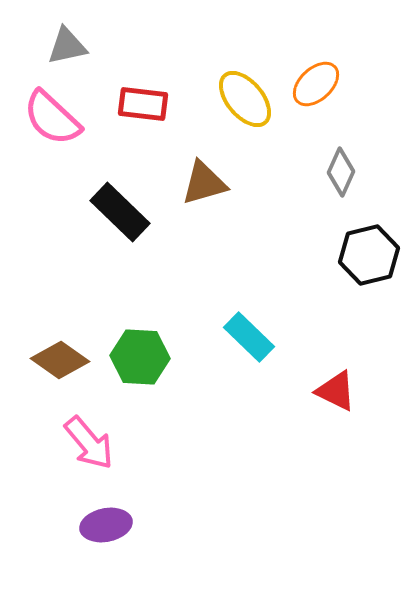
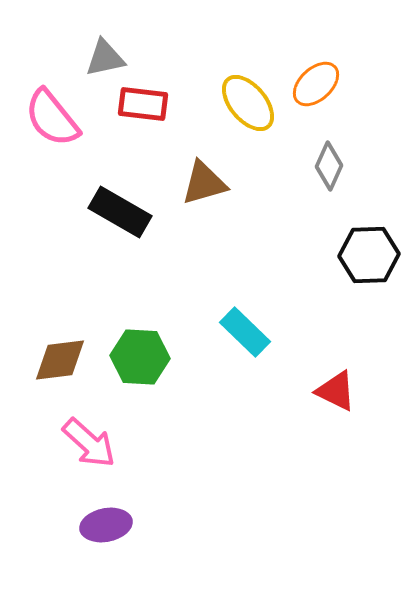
gray triangle: moved 38 px right, 12 px down
yellow ellipse: moved 3 px right, 4 px down
pink semicircle: rotated 8 degrees clockwise
gray diamond: moved 12 px left, 6 px up
black rectangle: rotated 14 degrees counterclockwise
black hexagon: rotated 12 degrees clockwise
cyan rectangle: moved 4 px left, 5 px up
brown diamond: rotated 42 degrees counterclockwise
pink arrow: rotated 8 degrees counterclockwise
